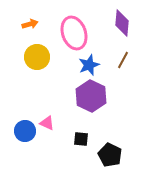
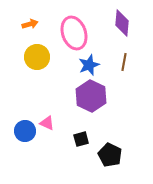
brown line: moved 1 px right, 2 px down; rotated 18 degrees counterclockwise
black square: rotated 21 degrees counterclockwise
